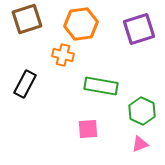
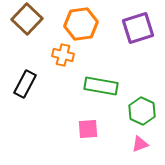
brown square: rotated 28 degrees counterclockwise
purple square: moved 1 px left, 1 px up
